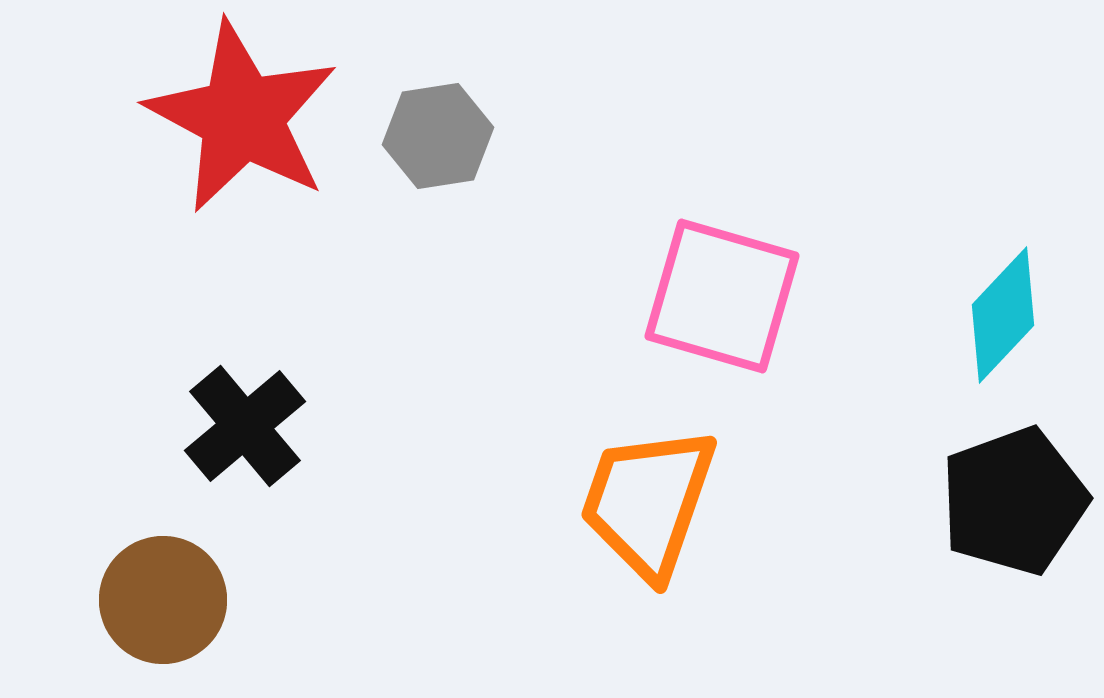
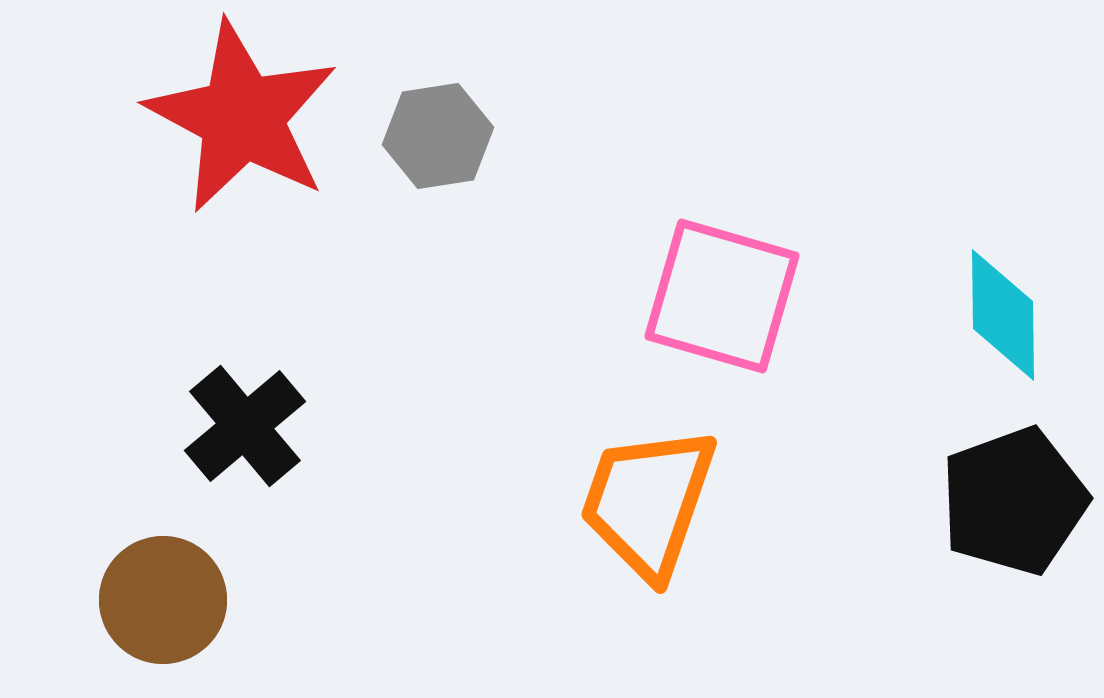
cyan diamond: rotated 44 degrees counterclockwise
